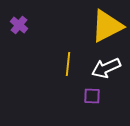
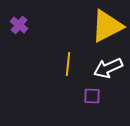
white arrow: moved 2 px right
